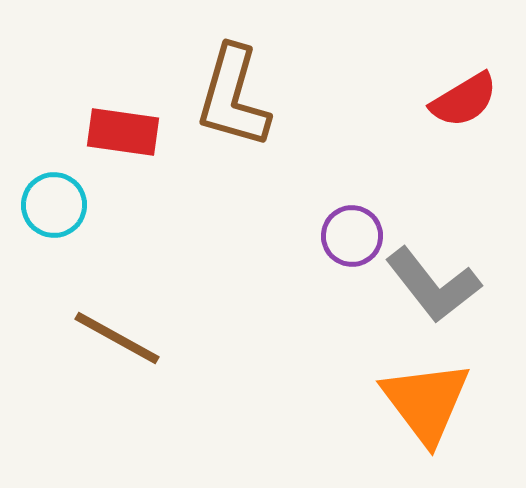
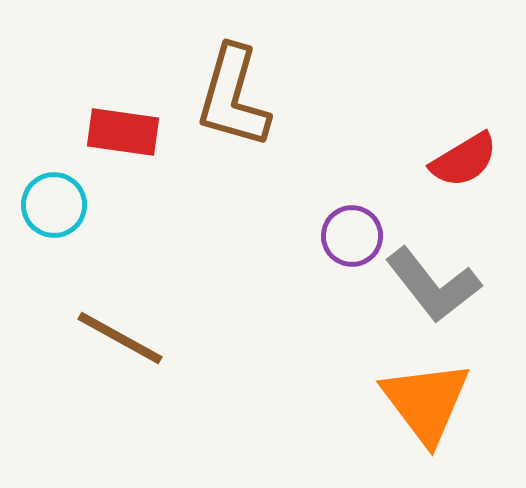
red semicircle: moved 60 px down
brown line: moved 3 px right
